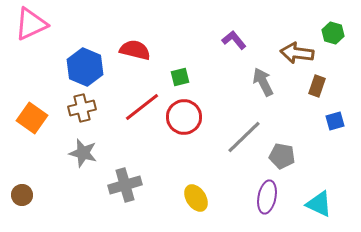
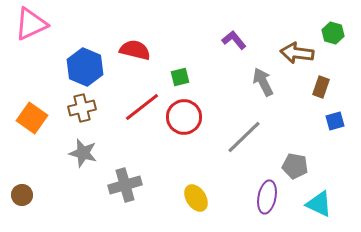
brown rectangle: moved 4 px right, 1 px down
gray pentagon: moved 13 px right, 10 px down
